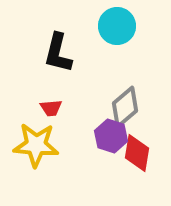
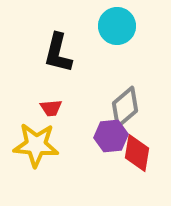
purple hexagon: rotated 24 degrees counterclockwise
